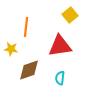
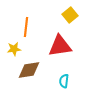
yellow star: moved 3 px right; rotated 16 degrees counterclockwise
brown diamond: rotated 10 degrees clockwise
cyan semicircle: moved 4 px right, 3 px down
